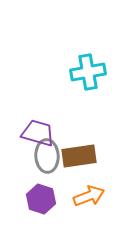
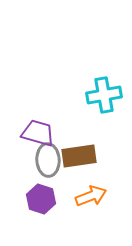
cyan cross: moved 16 px right, 23 px down
gray ellipse: moved 1 px right, 4 px down
orange arrow: moved 2 px right
